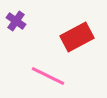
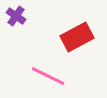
purple cross: moved 5 px up
